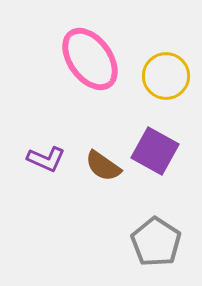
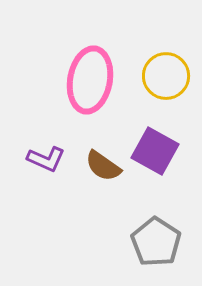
pink ellipse: moved 21 px down; rotated 46 degrees clockwise
